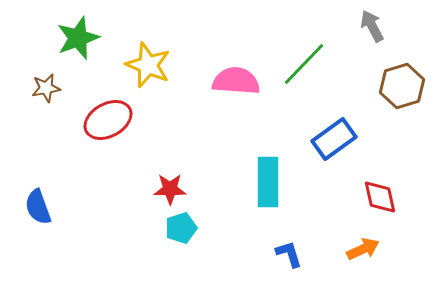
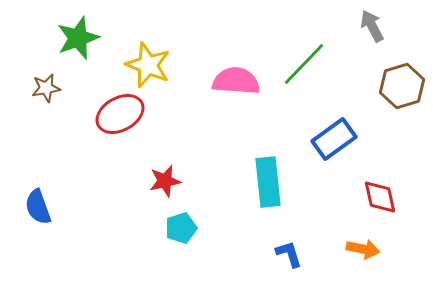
red ellipse: moved 12 px right, 6 px up
cyan rectangle: rotated 6 degrees counterclockwise
red star: moved 5 px left, 8 px up; rotated 12 degrees counterclockwise
orange arrow: rotated 36 degrees clockwise
